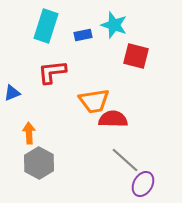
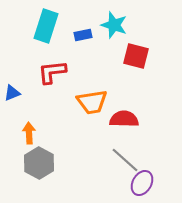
orange trapezoid: moved 2 px left, 1 px down
red semicircle: moved 11 px right
purple ellipse: moved 1 px left, 1 px up
